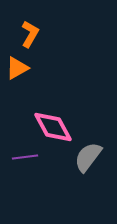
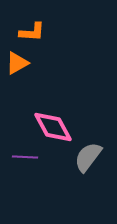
orange L-shape: moved 2 px right, 2 px up; rotated 64 degrees clockwise
orange triangle: moved 5 px up
purple line: rotated 10 degrees clockwise
